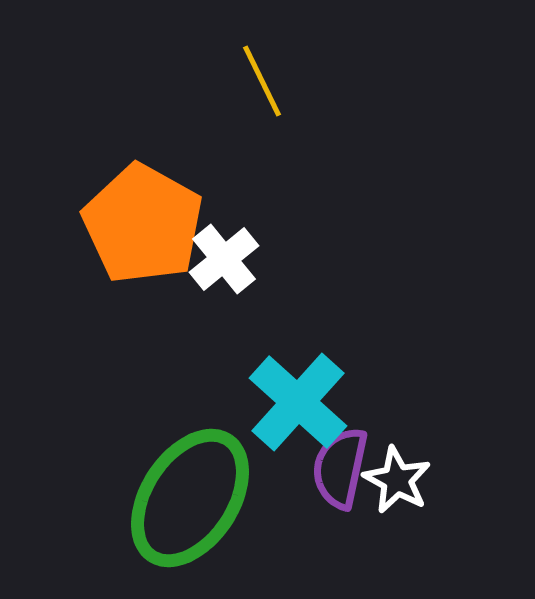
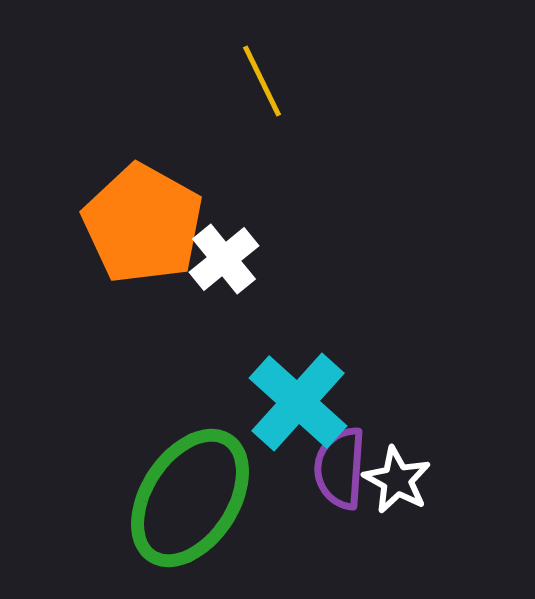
purple semicircle: rotated 8 degrees counterclockwise
